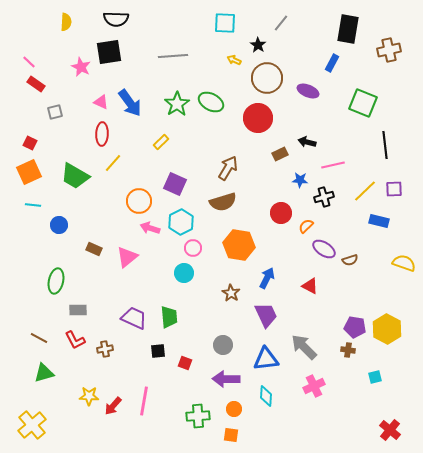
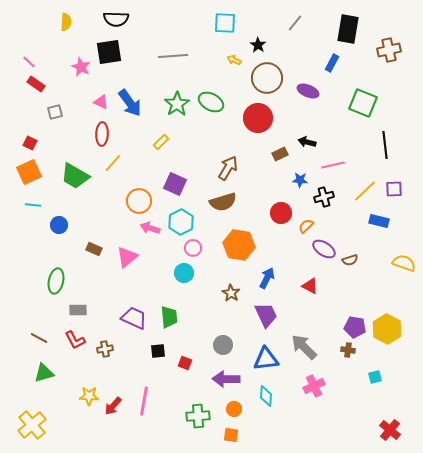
gray line at (281, 23): moved 14 px right
